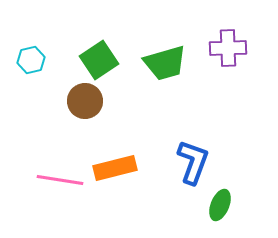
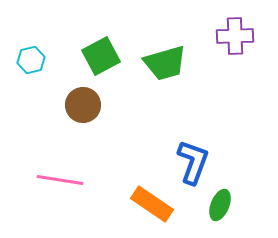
purple cross: moved 7 px right, 12 px up
green square: moved 2 px right, 4 px up; rotated 6 degrees clockwise
brown circle: moved 2 px left, 4 px down
orange rectangle: moved 37 px right, 36 px down; rotated 48 degrees clockwise
